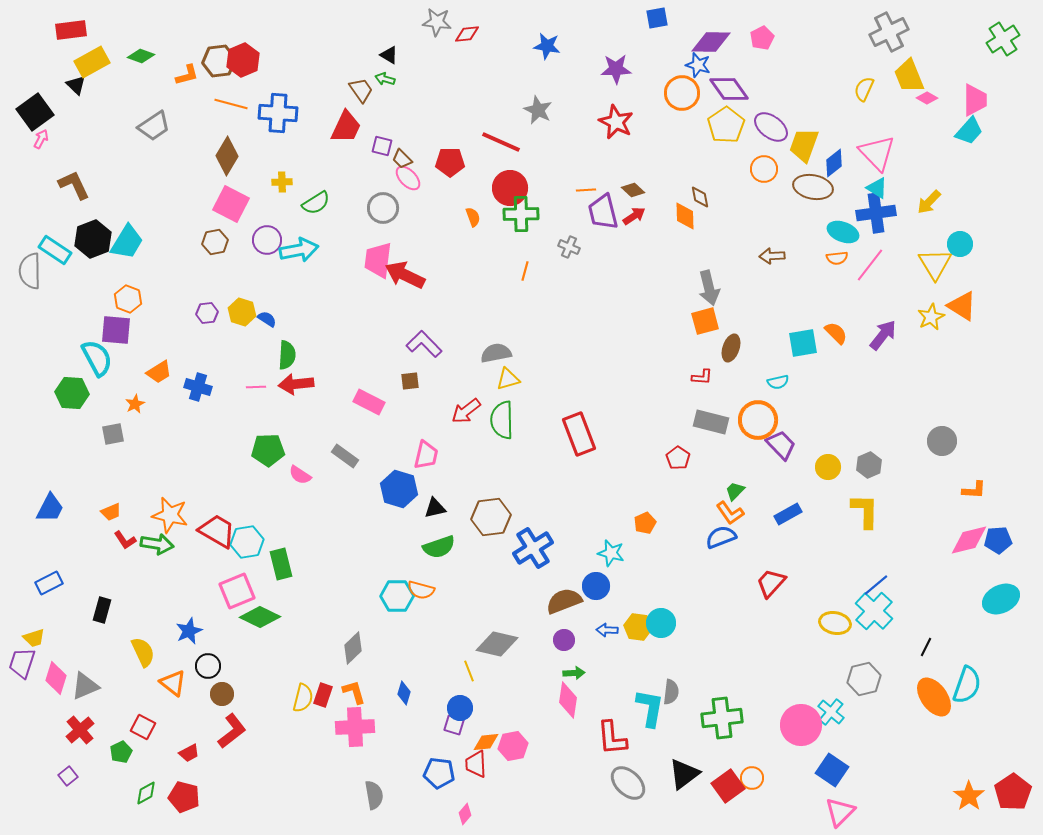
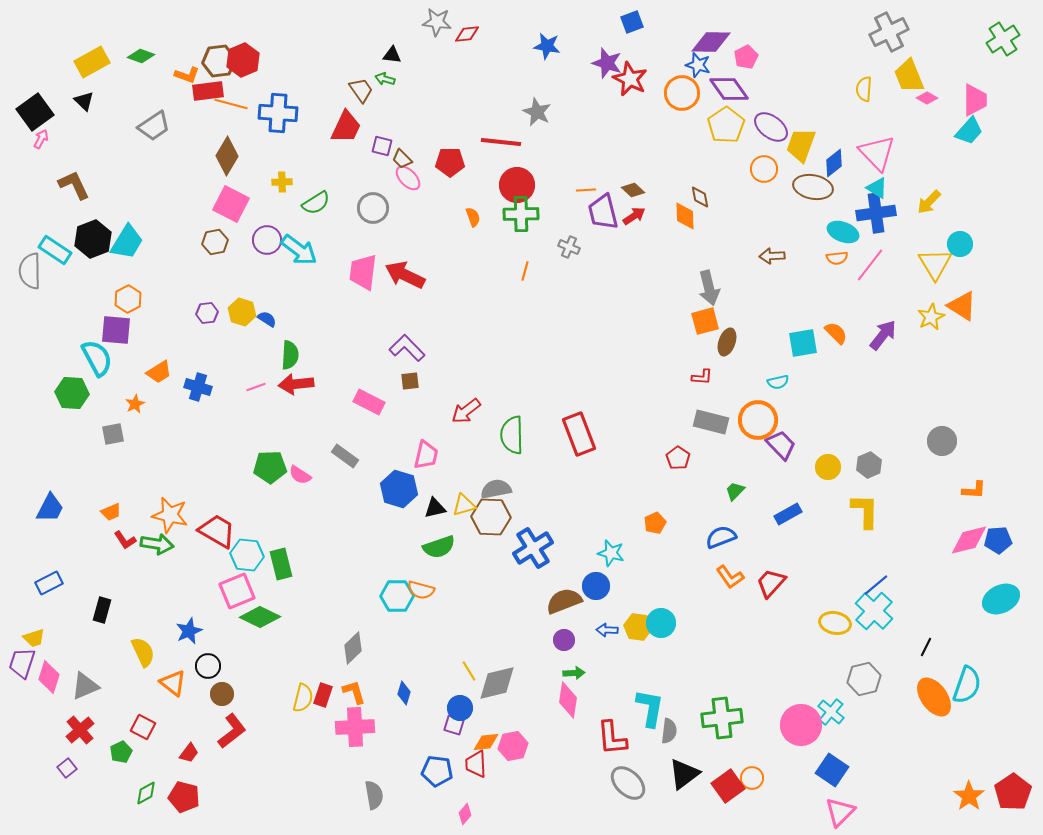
blue square at (657, 18): moved 25 px left, 4 px down; rotated 10 degrees counterclockwise
red rectangle at (71, 30): moved 137 px right, 61 px down
pink pentagon at (762, 38): moved 16 px left, 19 px down
black triangle at (389, 55): moved 3 px right; rotated 24 degrees counterclockwise
purple star at (616, 69): moved 9 px left, 6 px up; rotated 20 degrees clockwise
orange L-shape at (187, 75): rotated 35 degrees clockwise
black triangle at (76, 85): moved 8 px right, 16 px down
yellow semicircle at (864, 89): rotated 20 degrees counterclockwise
gray star at (538, 110): moved 1 px left, 2 px down
red star at (616, 122): moved 14 px right, 43 px up
red line at (501, 142): rotated 18 degrees counterclockwise
yellow trapezoid at (804, 145): moved 3 px left
red circle at (510, 188): moved 7 px right, 3 px up
gray circle at (383, 208): moved 10 px left
cyan arrow at (299, 250): rotated 48 degrees clockwise
pink trapezoid at (378, 260): moved 15 px left, 12 px down
orange hexagon at (128, 299): rotated 12 degrees clockwise
purple L-shape at (424, 344): moved 17 px left, 4 px down
brown ellipse at (731, 348): moved 4 px left, 6 px up
gray semicircle at (496, 353): moved 136 px down
green semicircle at (287, 355): moved 3 px right
yellow triangle at (508, 379): moved 44 px left, 126 px down
pink line at (256, 387): rotated 18 degrees counterclockwise
green semicircle at (502, 420): moved 10 px right, 15 px down
green pentagon at (268, 450): moved 2 px right, 17 px down
orange L-shape at (730, 513): moved 64 px down
brown hexagon at (491, 517): rotated 9 degrees clockwise
orange pentagon at (645, 523): moved 10 px right
cyan hexagon at (247, 542): moved 13 px down; rotated 16 degrees clockwise
gray diamond at (497, 644): moved 39 px down; rotated 27 degrees counterclockwise
yellow line at (469, 671): rotated 10 degrees counterclockwise
pink diamond at (56, 678): moved 7 px left, 1 px up
gray semicircle at (671, 692): moved 2 px left, 39 px down
red trapezoid at (189, 753): rotated 25 degrees counterclockwise
blue pentagon at (439, 773): moved 2 px left, 2 px up
purple square at (68, 776): moved 1 px left, 8 px up
